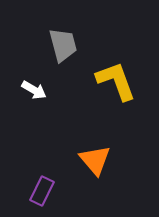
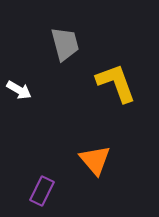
gray trapezoid: moved 2 px right, 1 px up
yellow L-shape: moved 2 px down
white arrow: moved 15 px left
